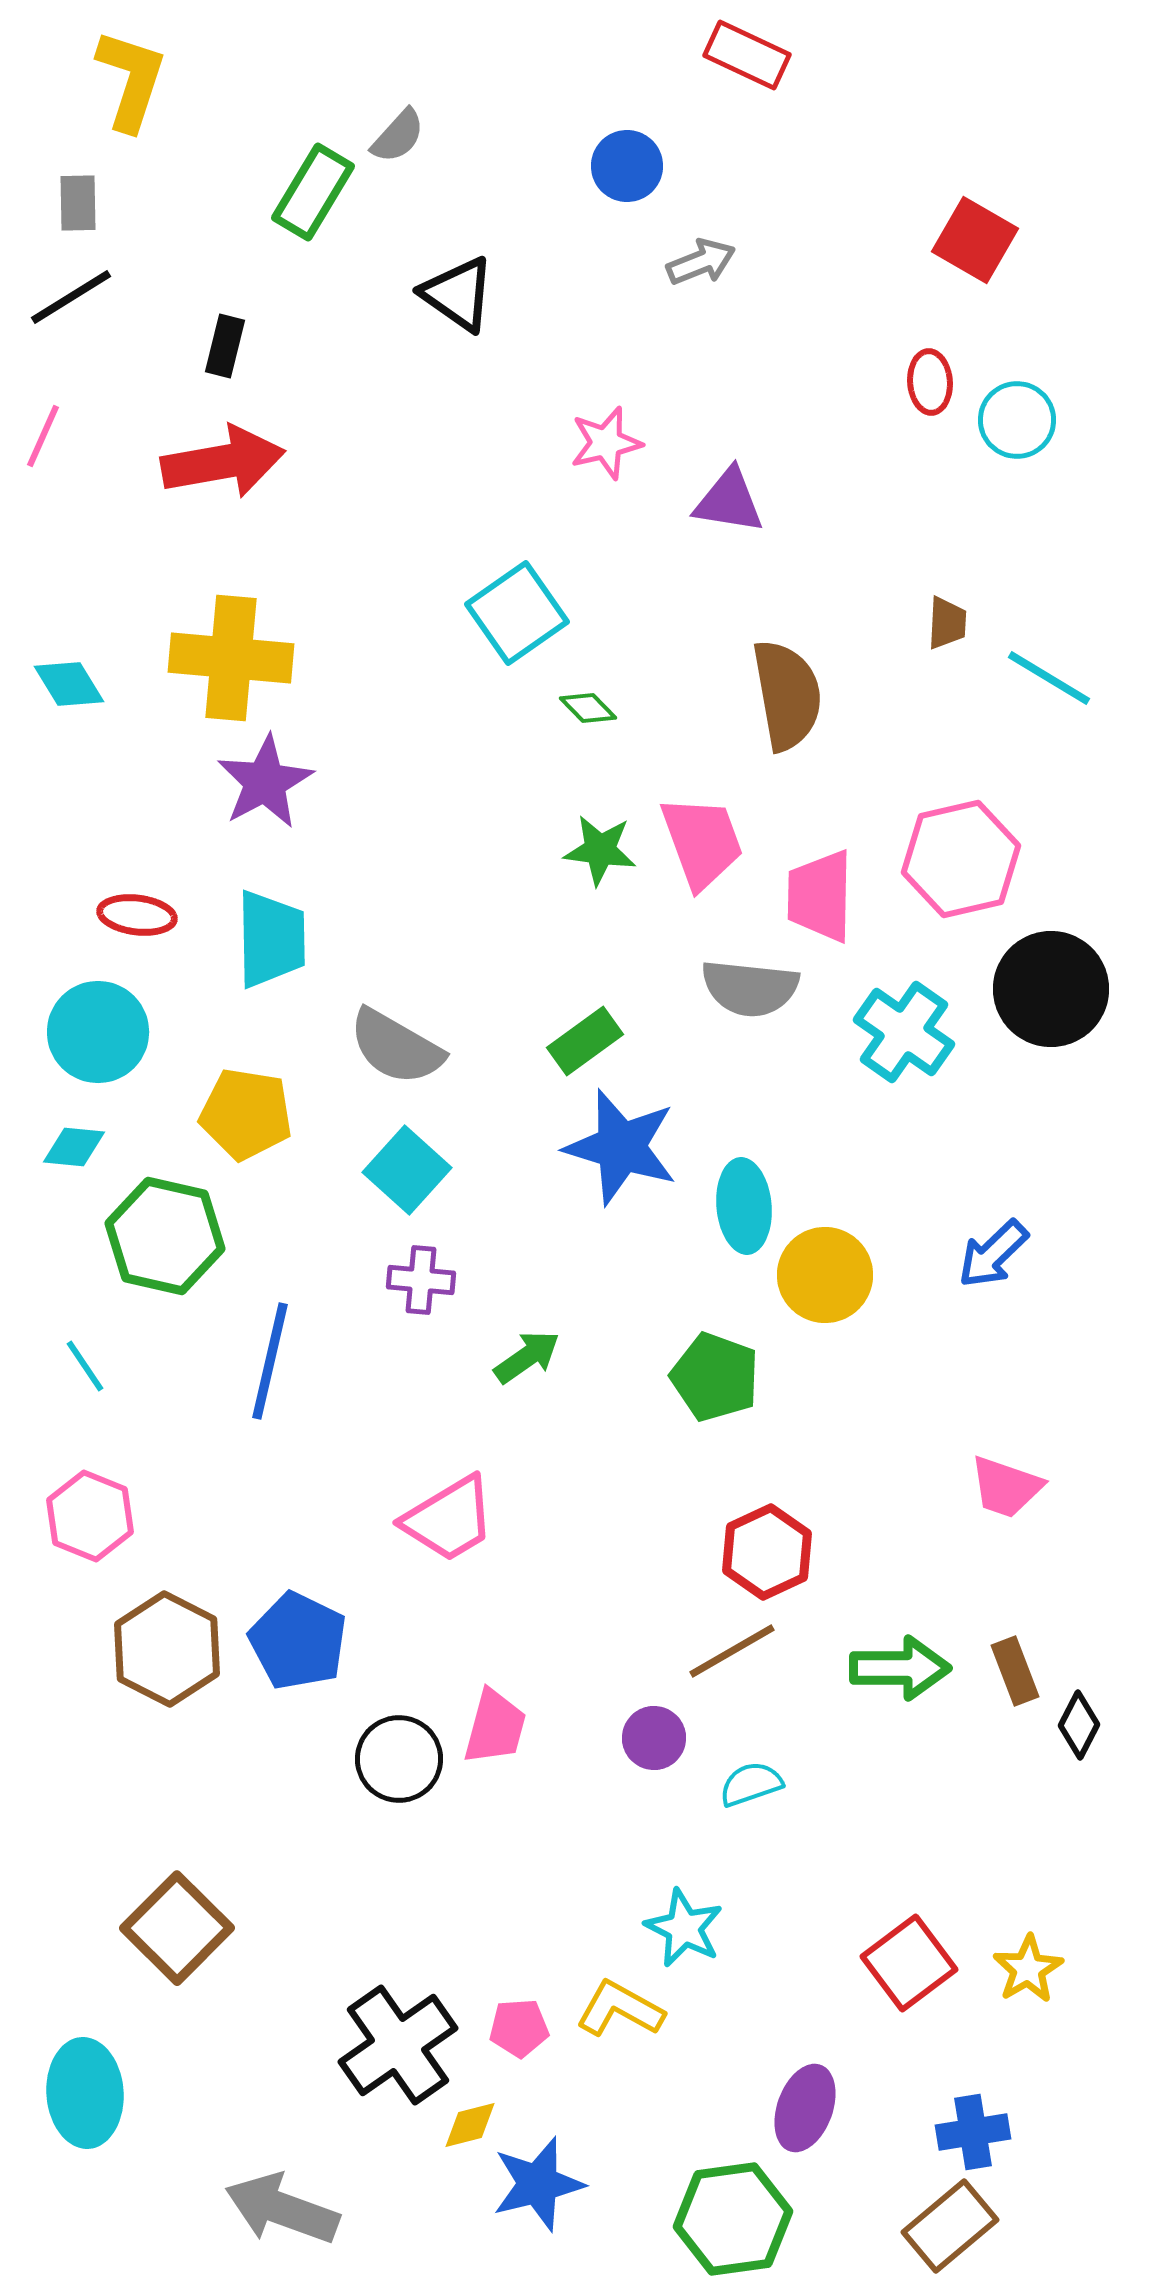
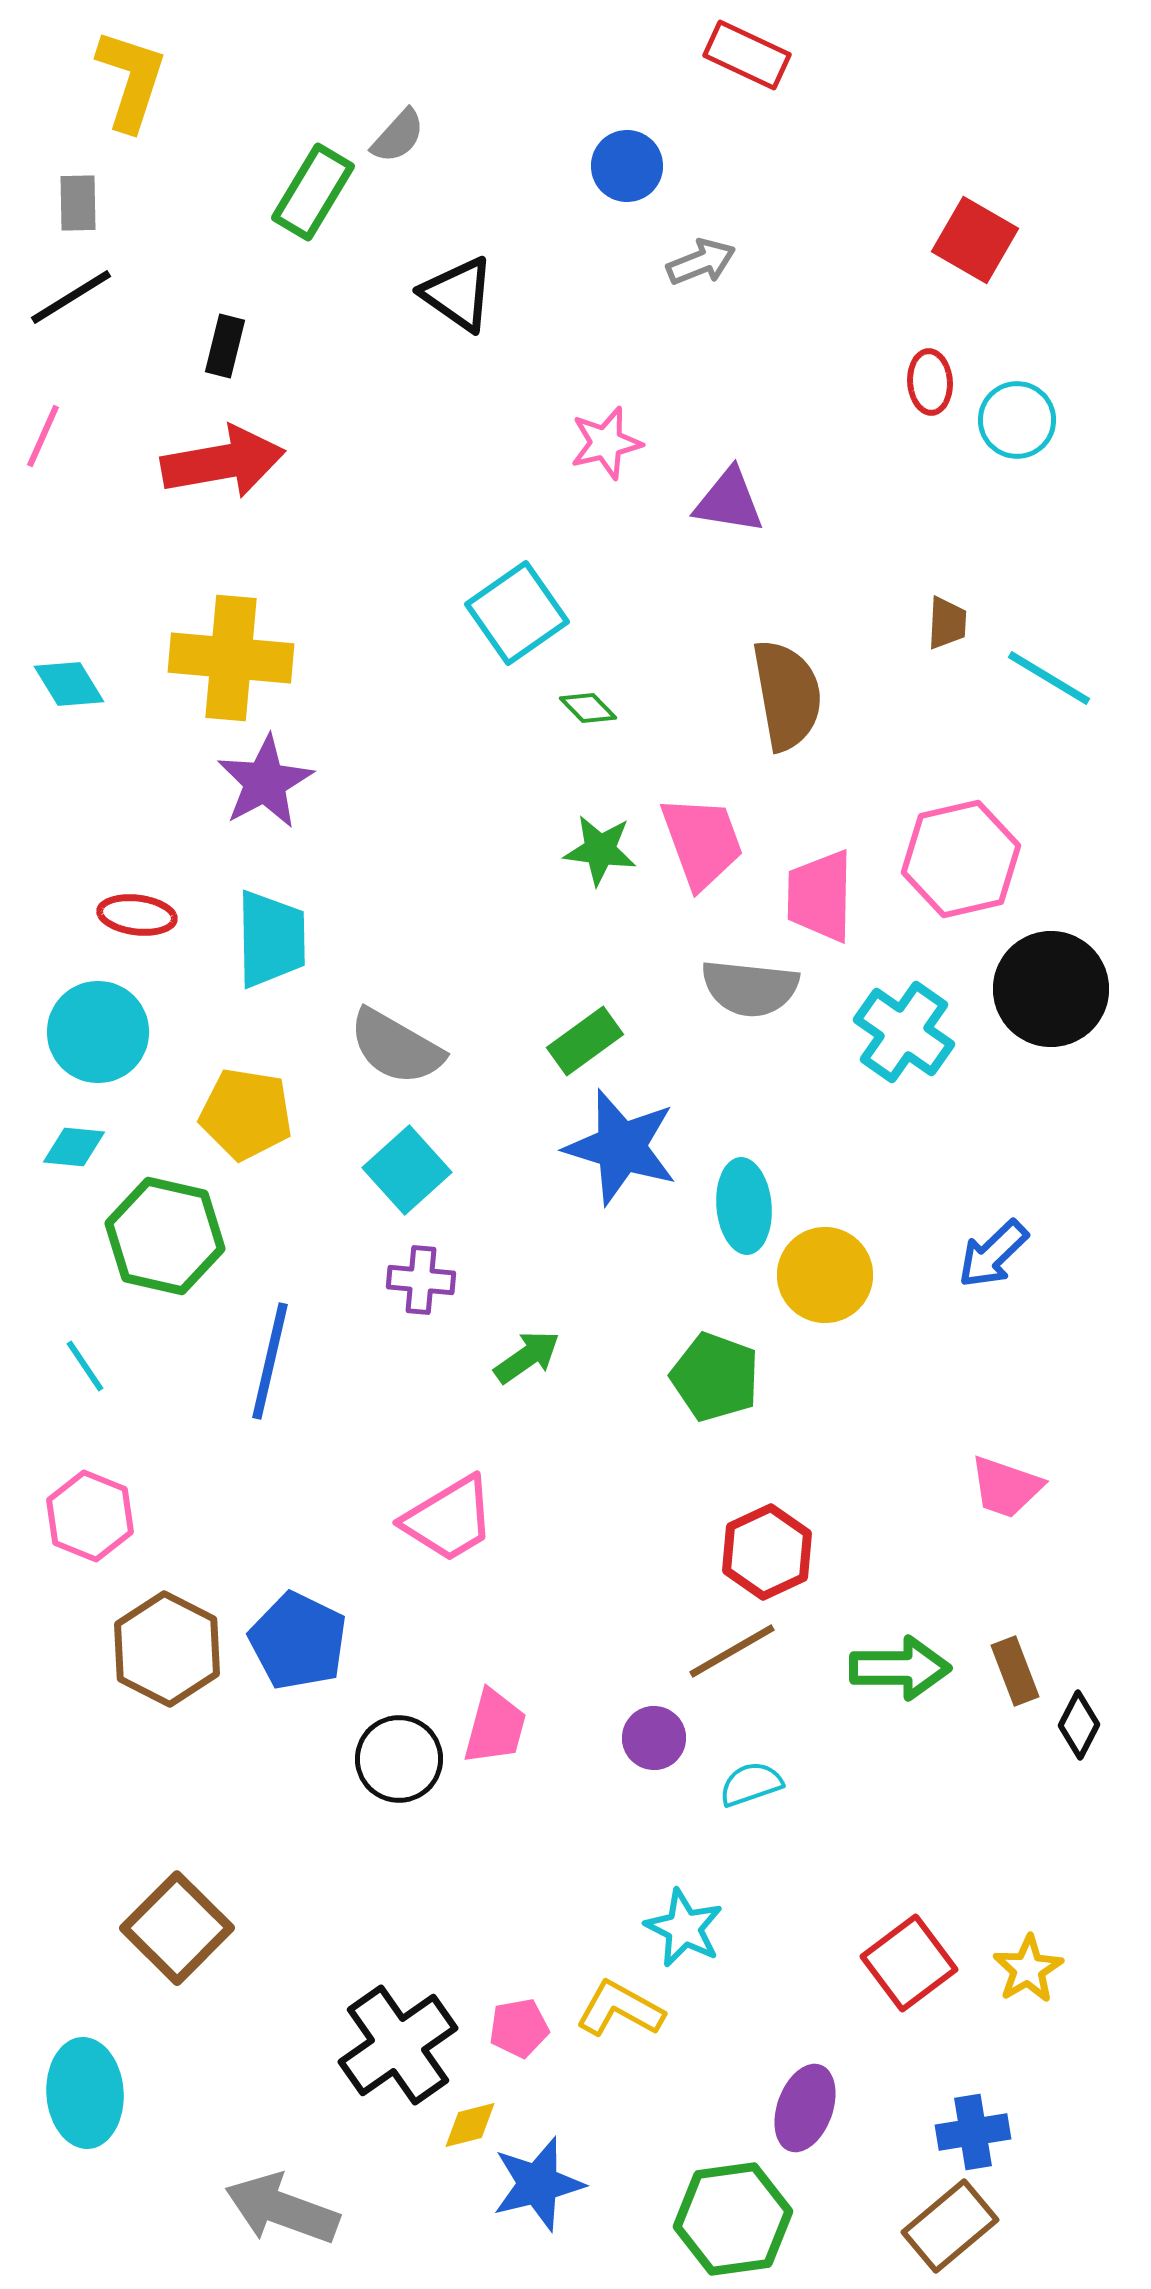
cyan square at (407, 1170): rotated 6 degrees clockwise
pink pentagon at (519, 2028): rotated 6 degrees counterclockwise
